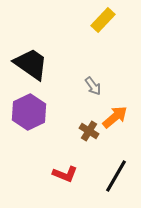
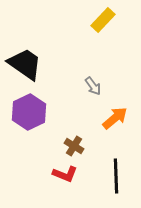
black trapezoid: moved 6 px left
orange arrow: moved 1 px down
brown cross: moved 15 px left, 15 px down
black line: rotated 32 degrees counterclockwise
